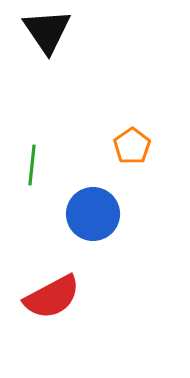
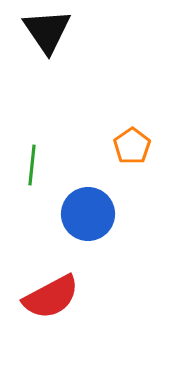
blue circle: moved 5 px left
red semicircle: moved 1 px left
